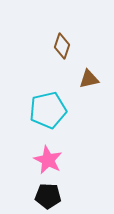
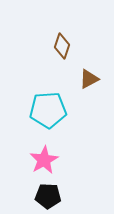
brown triangle: rotated 15 degrees counterclockwise
cyan pentagon: rotated 9 degrees clockwise
pink star: moved 4 px left; rotated 16 degrees clockwise
